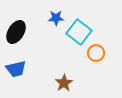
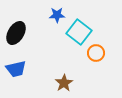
blue star: moved 1 px right, 3 px up
black ellipse: moved 1 px down
